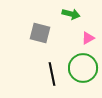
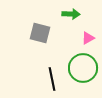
green arrow: rotated 12 degrees counterclockwise
black line: moved 5 px down
